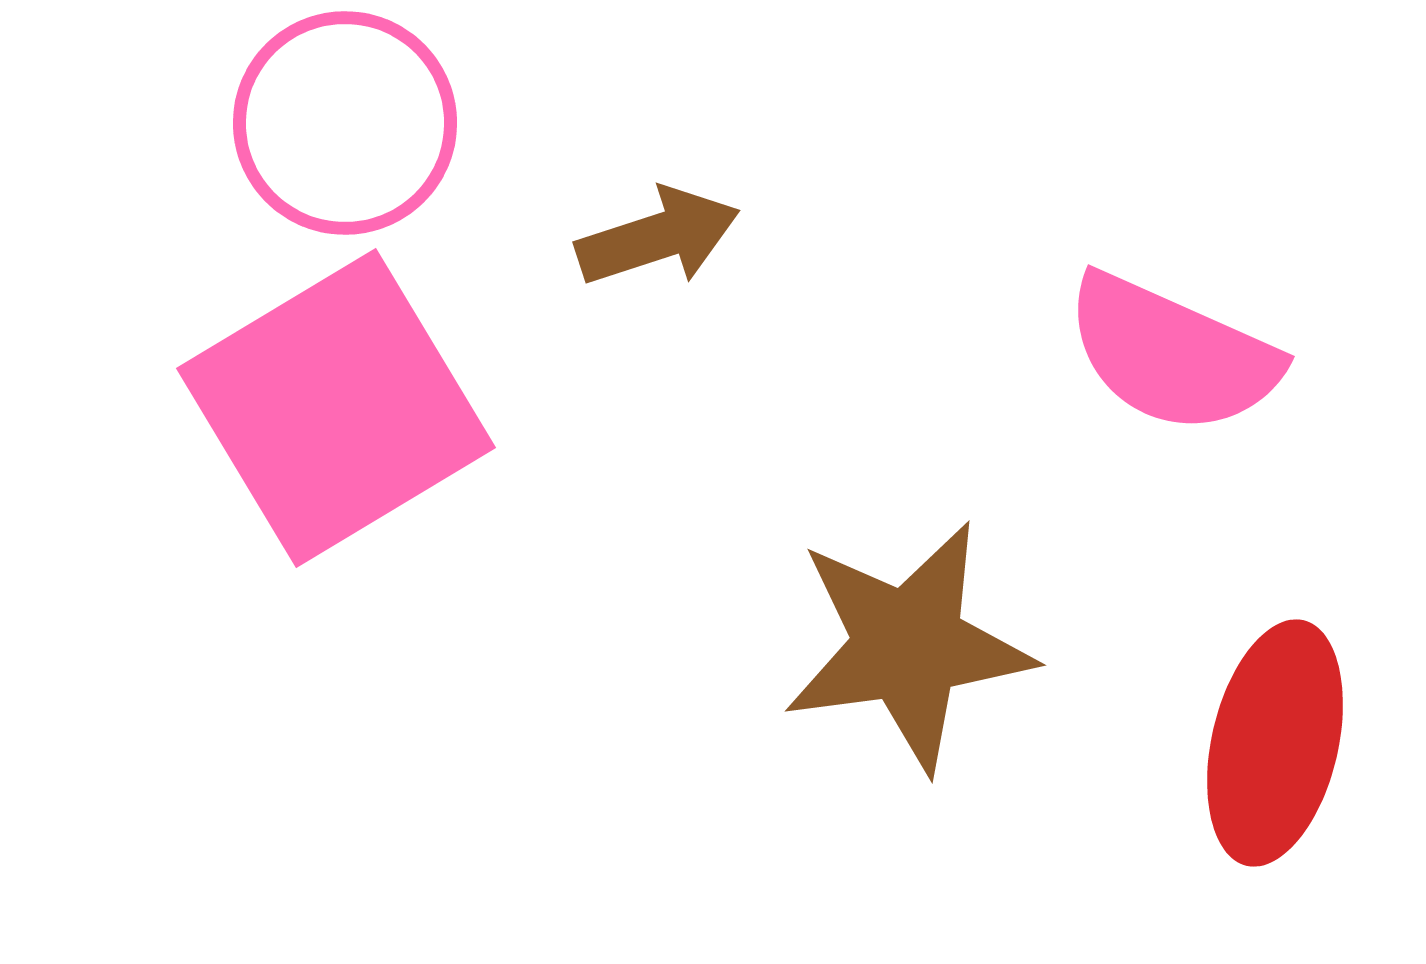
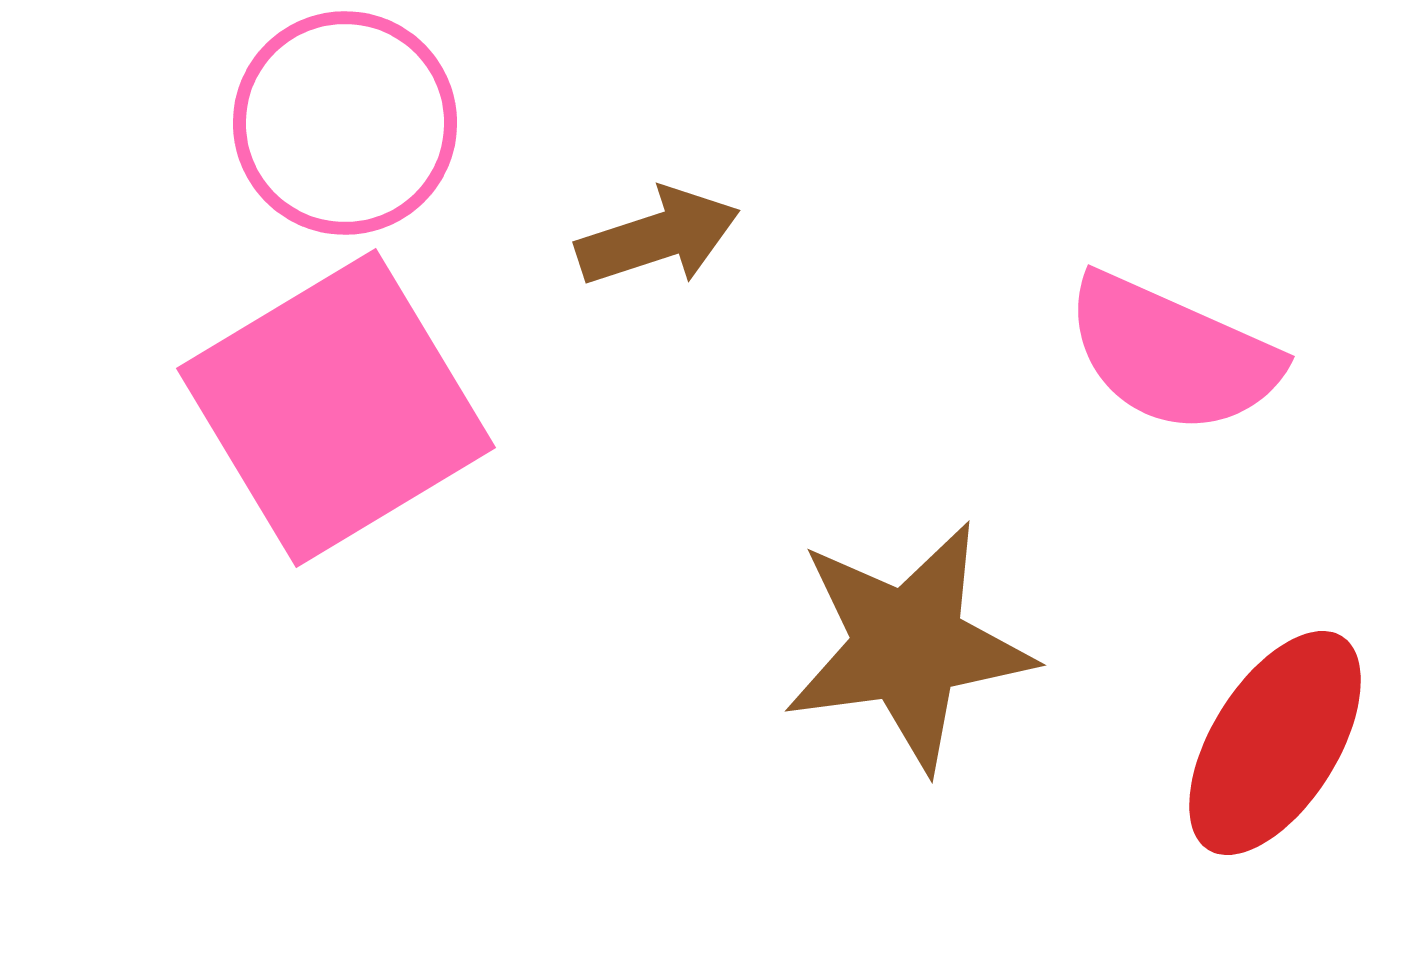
red ellipse: rotated 19 degrees clockwise
